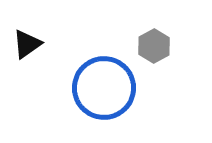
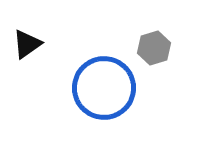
gray hexagon: moved 2 px down; rotated 12 degrees clockwise
